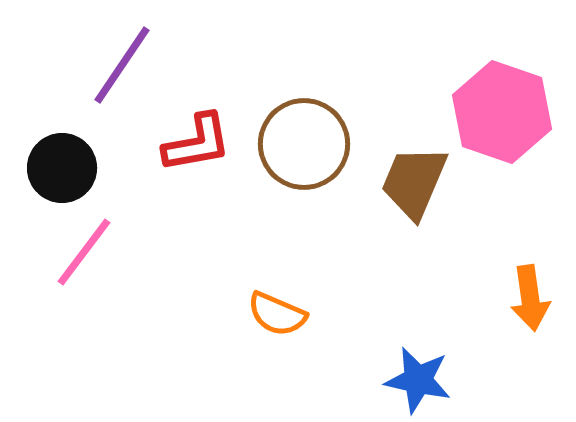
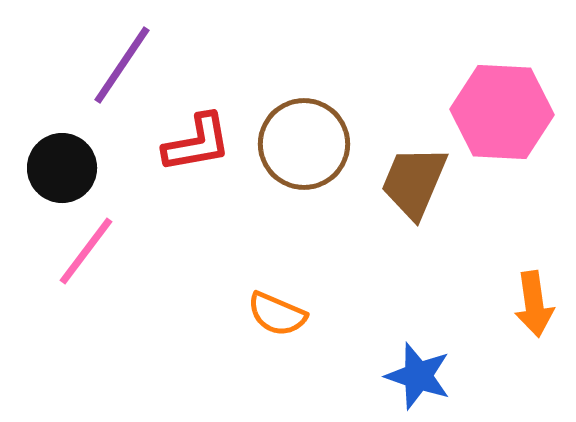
pink hexagon: rotated 16 degrees counterclockwise
pink line: moved 2 px right, 1 px up
orange arrow: moved 4 px right, 6 px down
blue star: moved 4 px up; rotated 6 degrees clockwise
